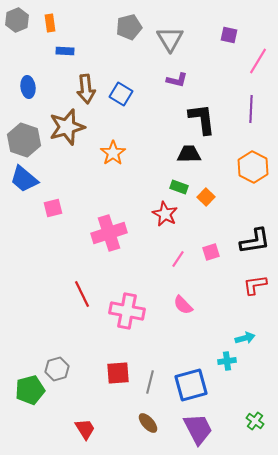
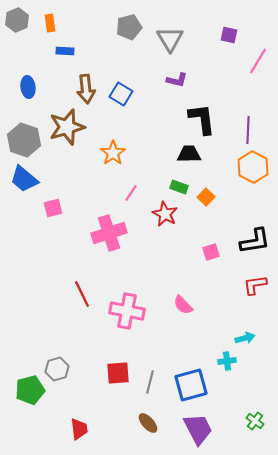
purple line at (251, 109): moved 3 px left, 21 px down
pink line at (178, 259): moved 47 px left, 66 px up
red trapezoid at (85, 429): moved 6 px left; rotated 25 degrees clockwise
